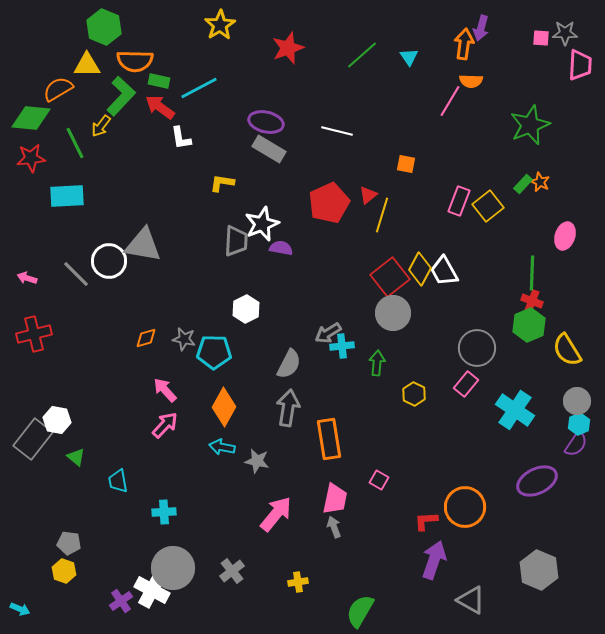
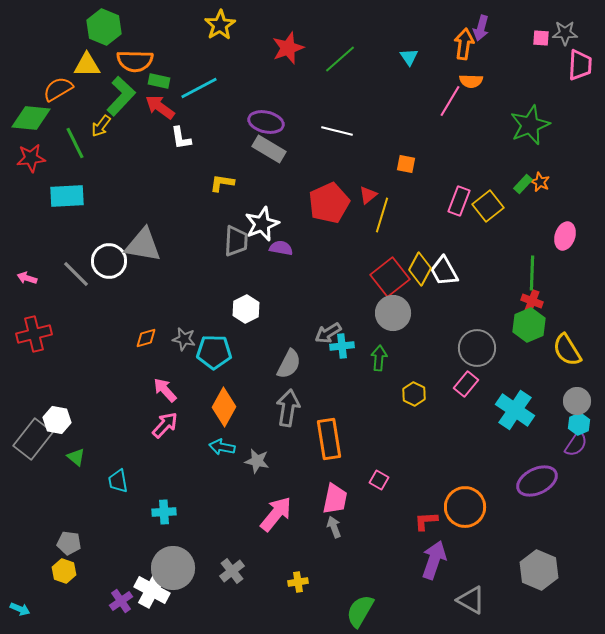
green line at (362, 55): moved 22 px left, 4 px down
green arrow at (377, 363): moved 2 px right, 5 px up
